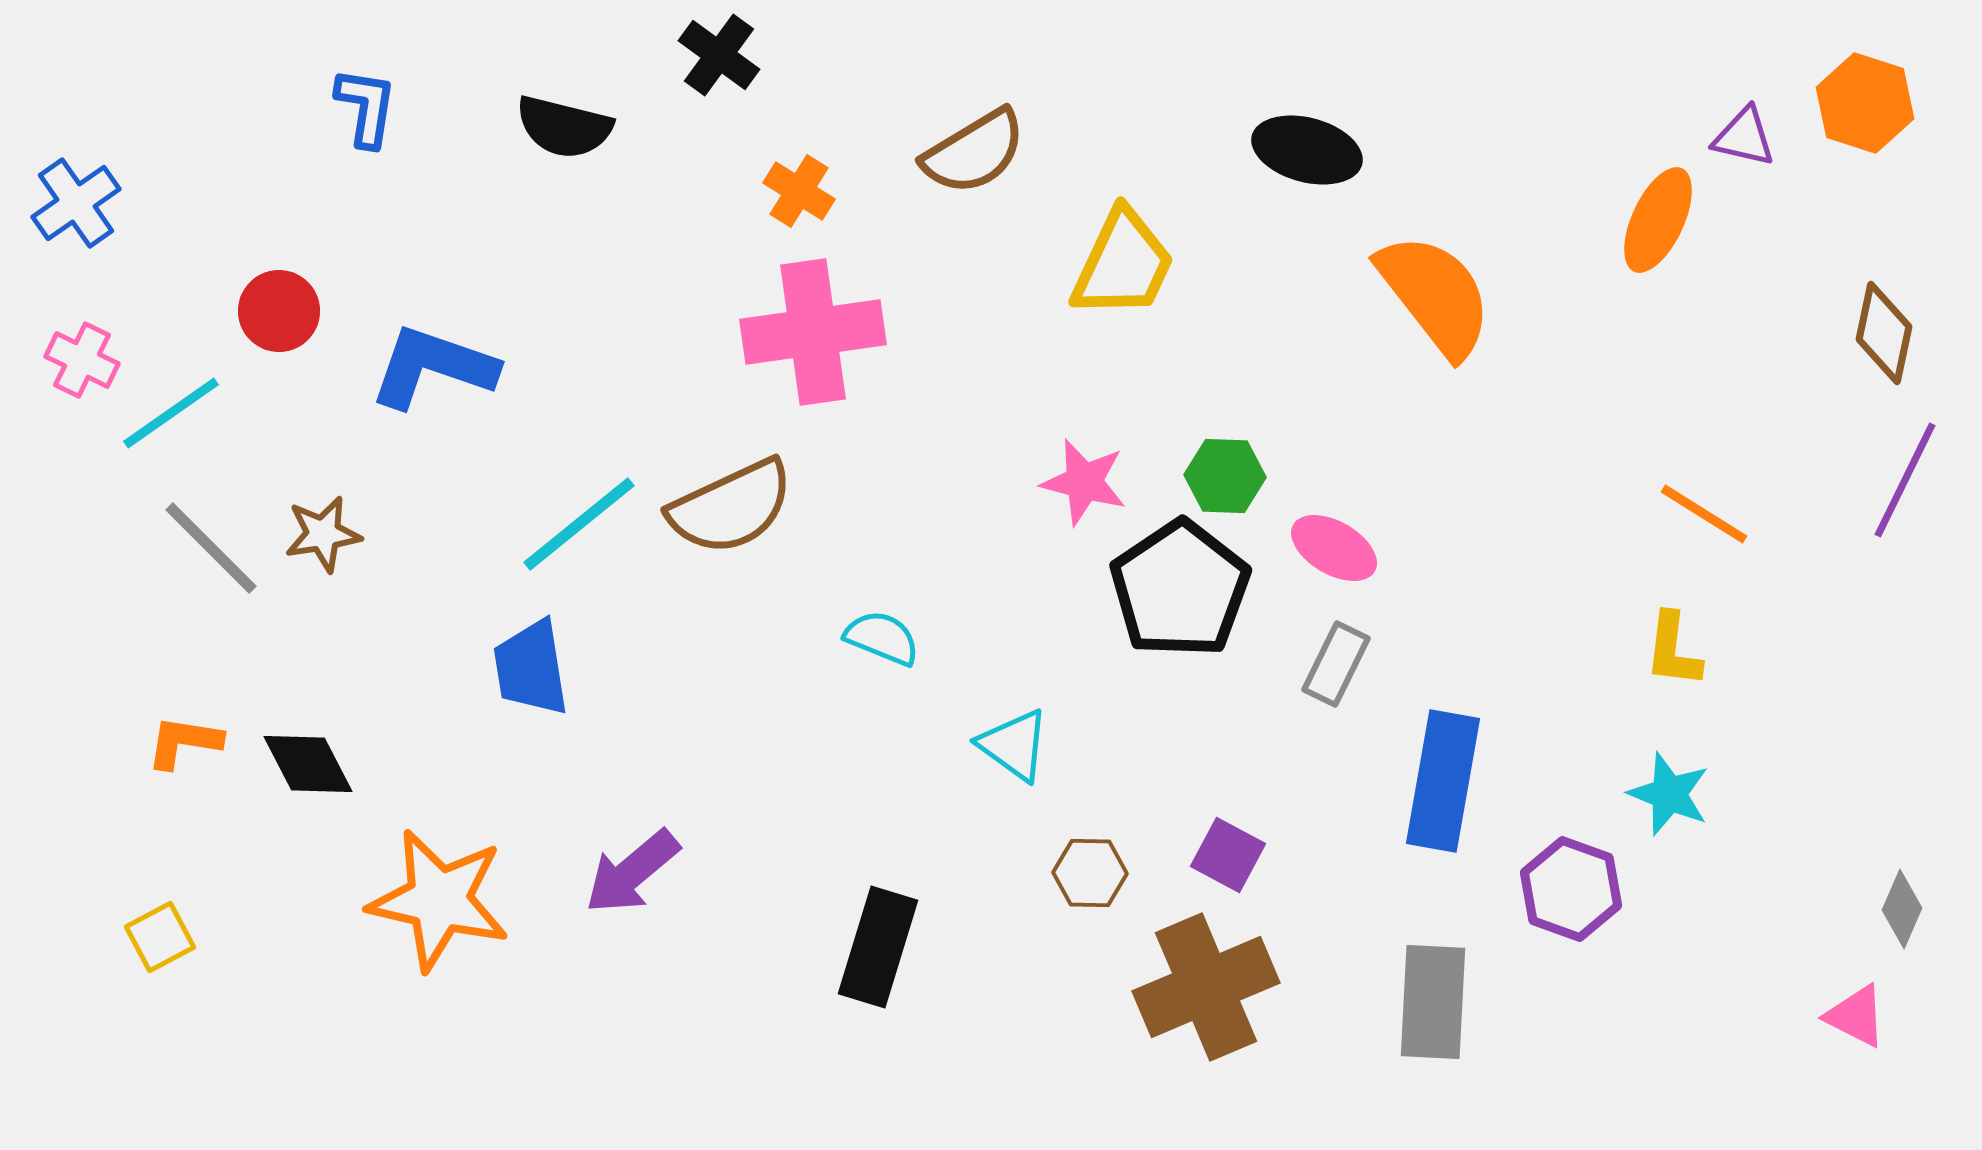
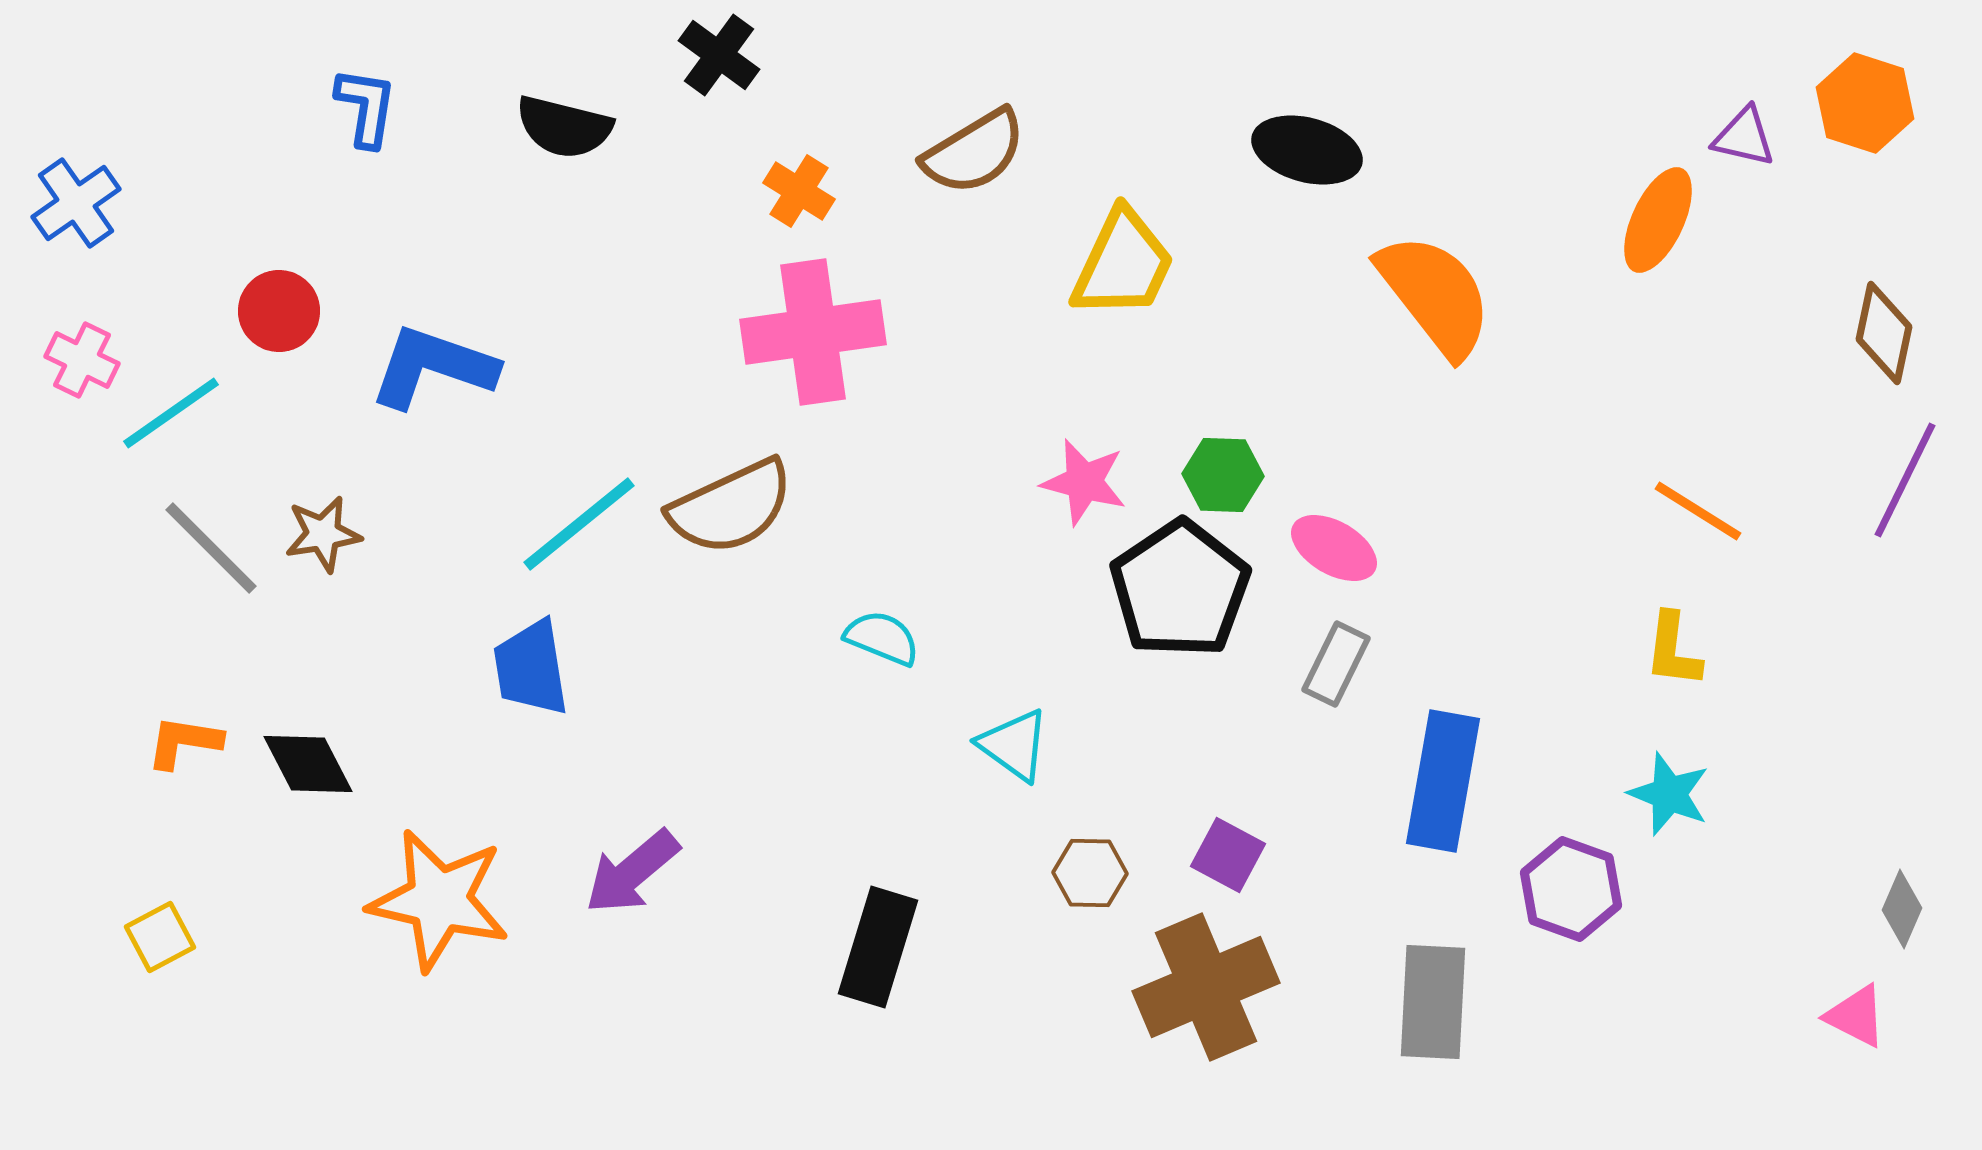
green hexagon at (1225, 476): moved 2 px left, 1 px up
orange line at (1704, 514): moved 6 px left, 3 px up
